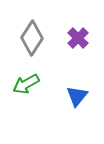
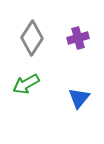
purple cross: rotated 30 degrees clockwise
blue triangle: moved 2 px right, 2 px down
